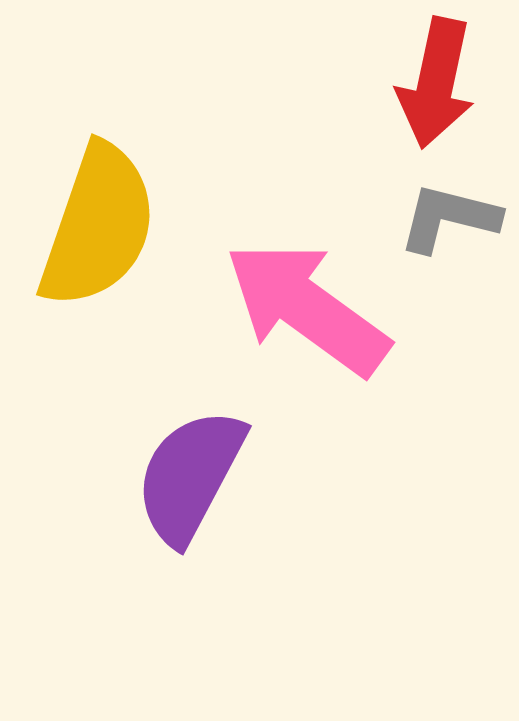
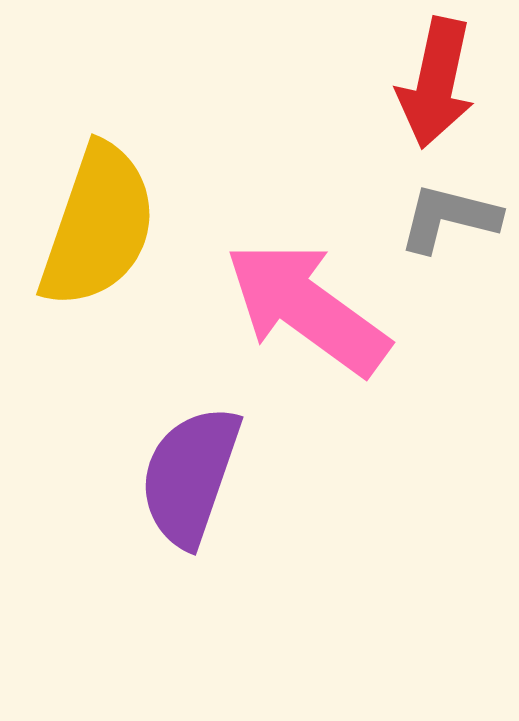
purple semicircle: rotated 9 degrees counterclockwise
